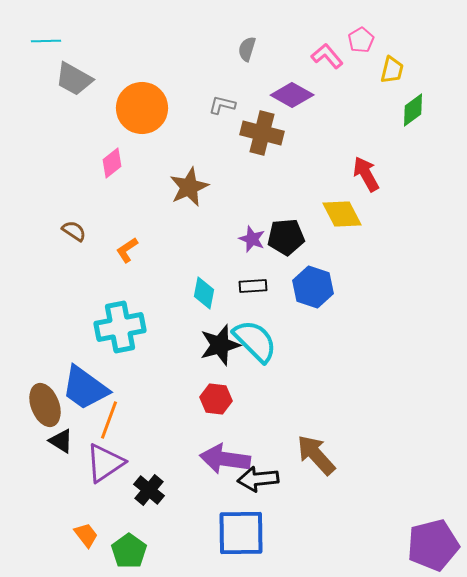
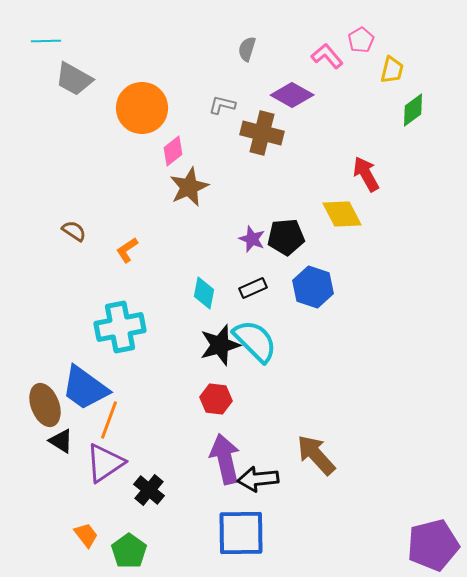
pink diamond: moved 61 px right, 12 px up
black rectangle: moved 2 px down; rotated 20 degrees counterclockwise
purple arrow: rotated 69 degrees clockwise
